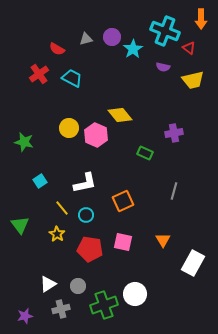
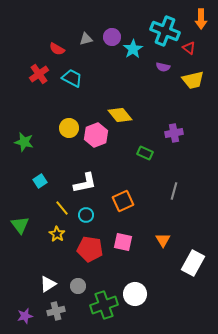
pink hexagon: rotated 15 degrees clockwise
gray cross: moved 5 px left, 2 px down
